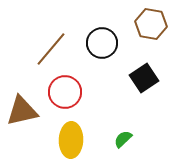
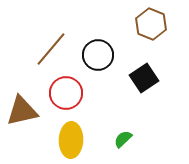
brown hexagon: rotated 12 degrees clockwise
black circle: moved 4 px left, 12 px down
red circle: moved 1 px right, 1 px down
